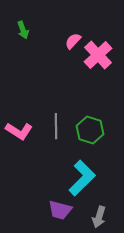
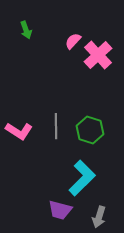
green arrow: moved 3 px right
